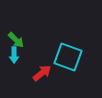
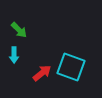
green arrow: moved 3 px right, 10 px up
cyan square: moved 3 px right, 10 px down
